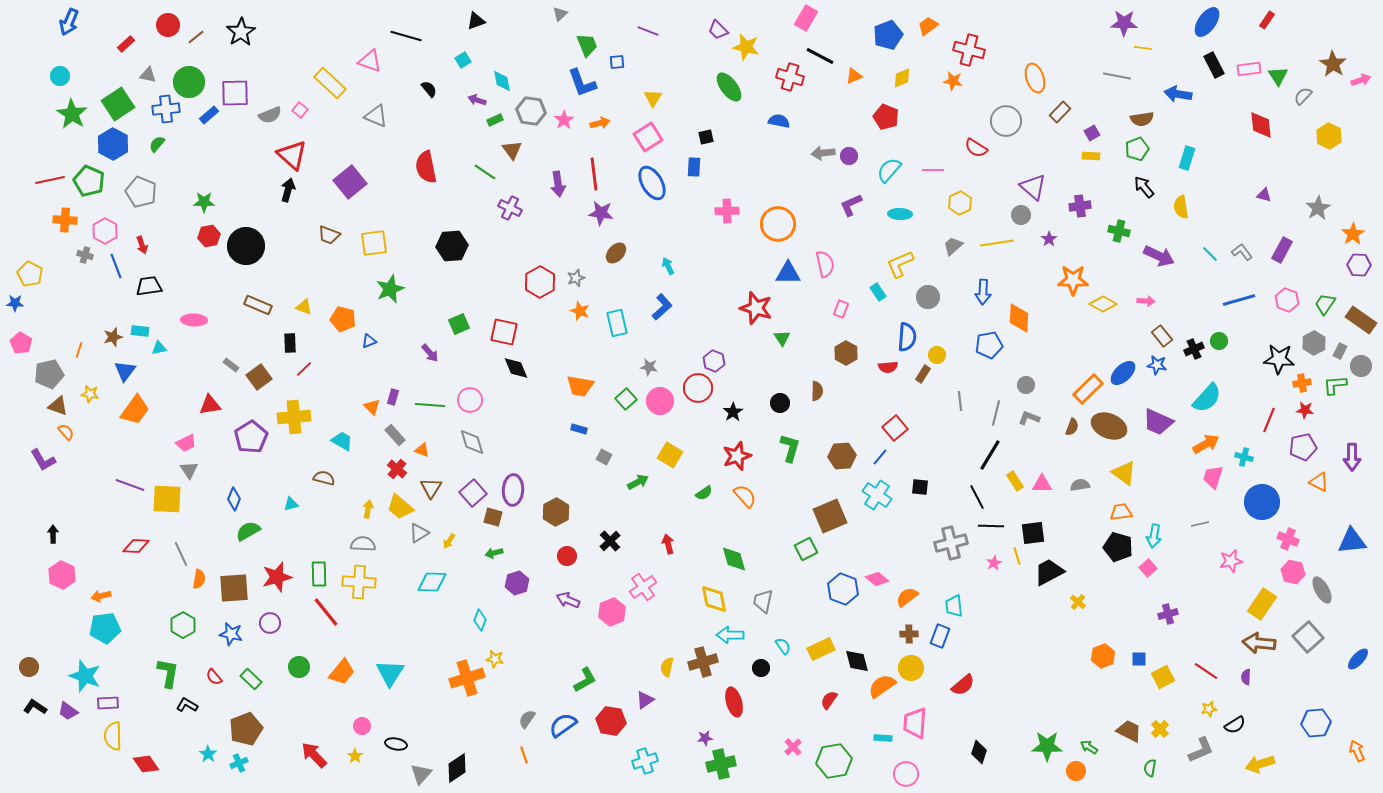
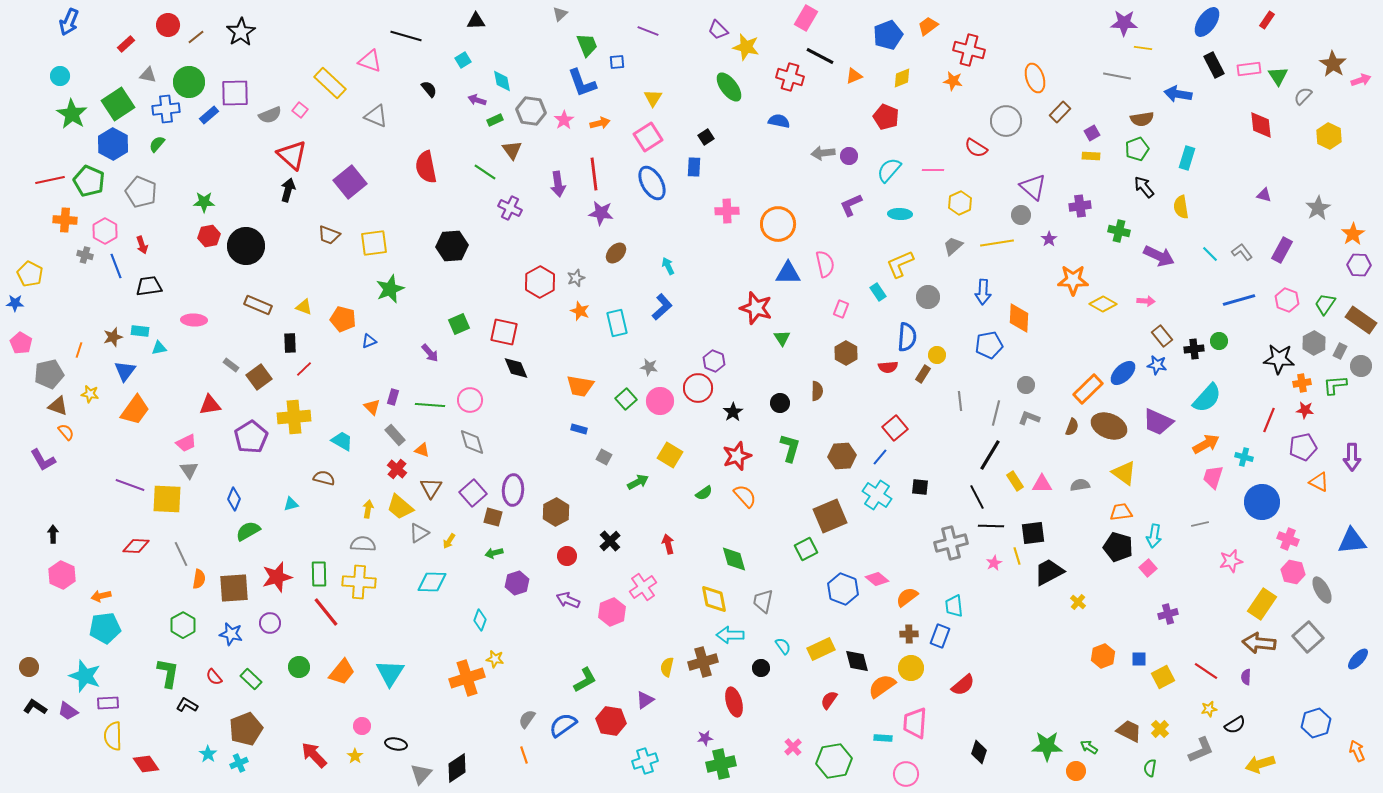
black triangle at (476, 21): rotated 18 degrees clockwise
black square at (706, 137): rotated 21 degrees counterclockwise
black cross at (1194, 349): rotated 18 degrees clockwise
blue hexagon at (1316, 723): rotated 12 degrees counterclockwise
